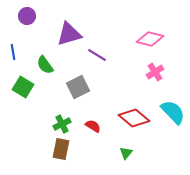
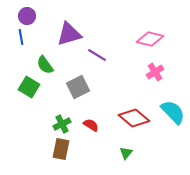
blue line: moved 8 px right, 15 px up
green square: moved 6 px right
red semicircle: moved 2 px left, 1 px up
